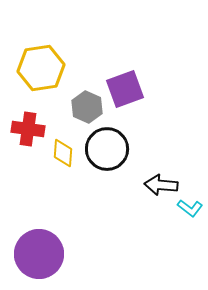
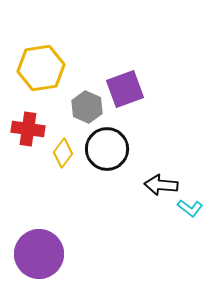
yellow diamond: rotated 32 degrees clockwise
